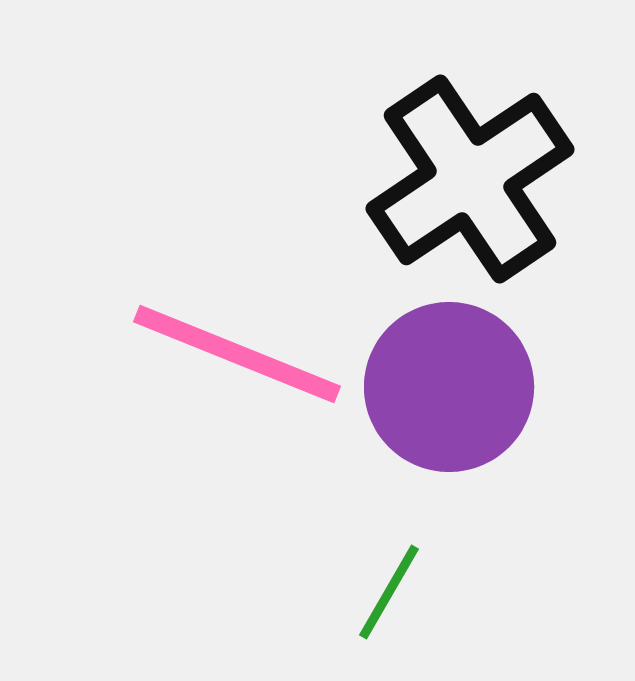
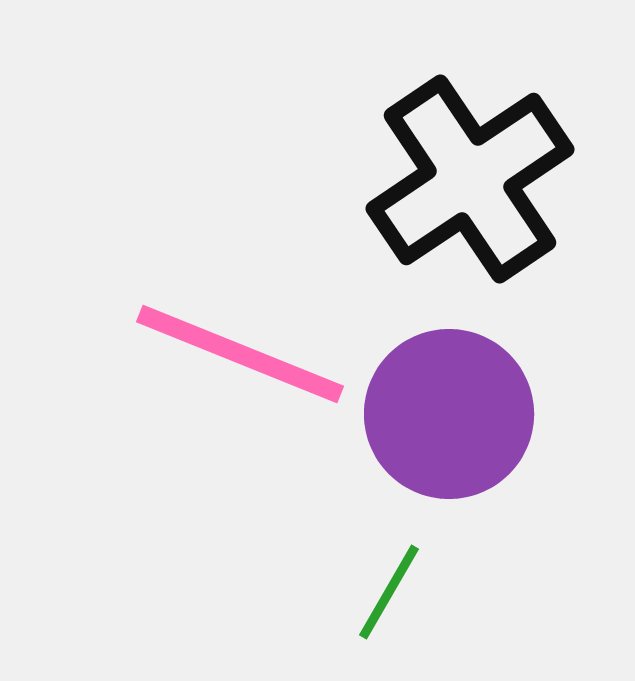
pink line: moved 3 px right
purple circle: moved 27 px down
